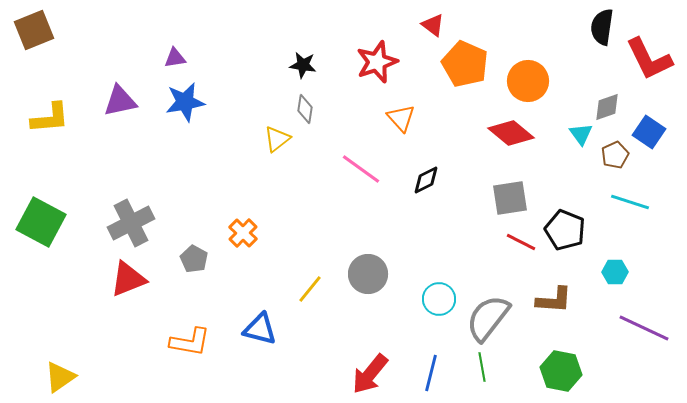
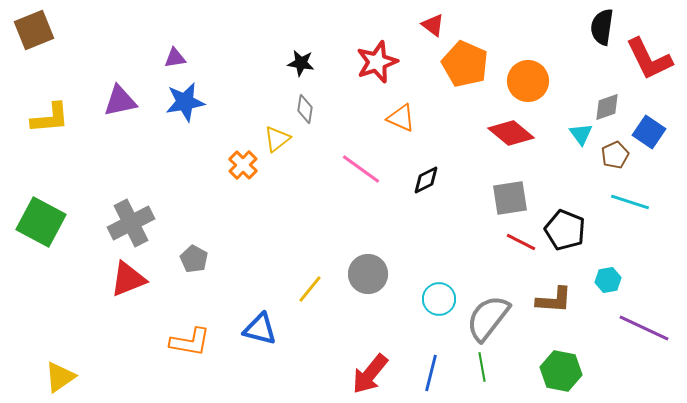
black star at (303, 65): moved 2 px left, 2 px up
orange triangle at (401, 118): rotated 24 degrees counterclockwise
orange cross at (243, 233): moved 68 px up
cyan hexagon at (615, 272): moved 7 px left, 8 px down; rotated 10 degrees counterclockwise
